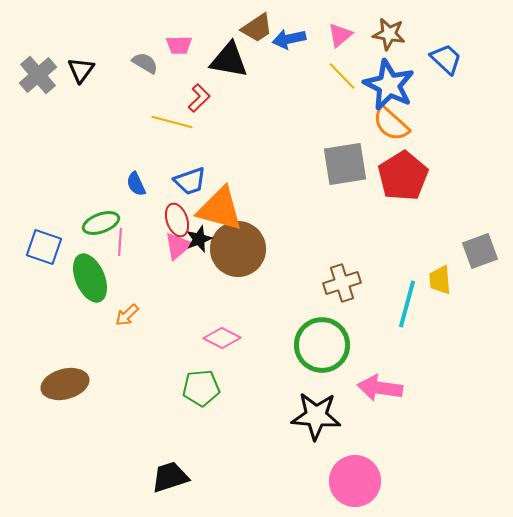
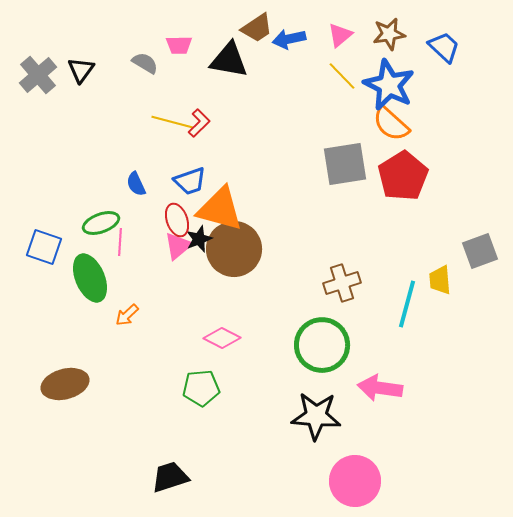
brown star at (389, 34): rotated 20 degrees counterclockwise
blue trapezoid at (446, 59): moved 2 px left, 12 px up
red L-shape at (199, 98): moved 25 px down
brown circle at (238, 249): moved 4 px left
